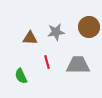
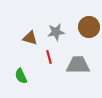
brown triangle: rotated 14 degrees clockwise
red line: moved 2 px right, 5 px up
